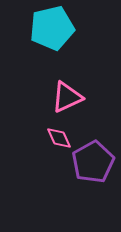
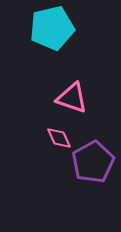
pink triangle: moved 5 px right, 1 px down; rotated 44 degrees clockwise
